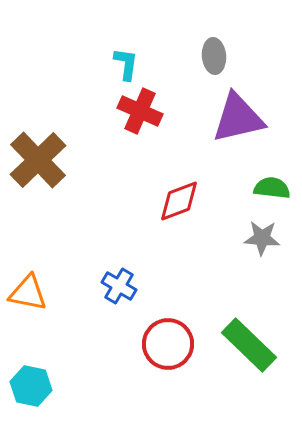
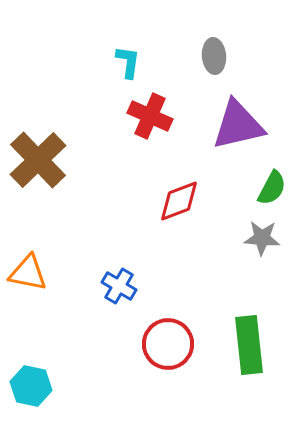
cyan L-shape: moved 2 px right, 2 px up
red cross: moved 10 px right, 5 px down
purple triangle: moved 7 px down
green semicircle: rotated 111 degrees clockwise
orange triangle: moved 20 px up
green rectangle: rotated 40 degrees clockwise
